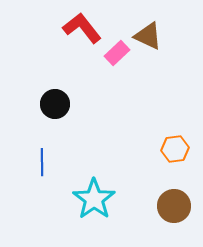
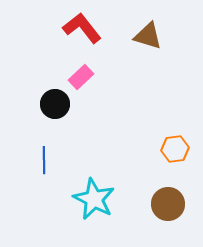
brown triangle: rotated 8 degrees counterclockwise
pink rectangle: moved 36 px left, 24 px down
blue line: moved 2 px right, 2 px up
cyan star: rotated 9 degrees counterclockwise
brown circle: moved 6 px left, 2 px up
